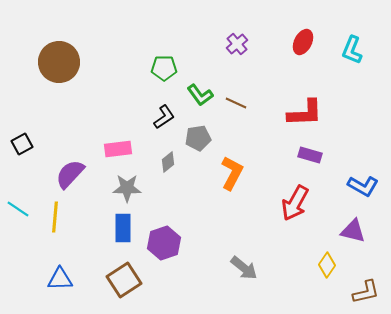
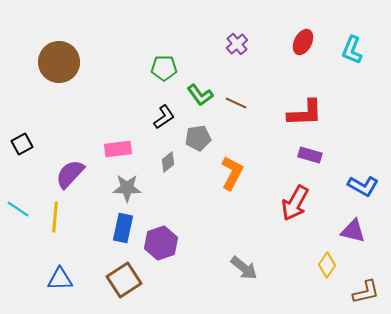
blue rectangle: rotated 12 degrees clockwise
purple hexagon: moved 3 px left
